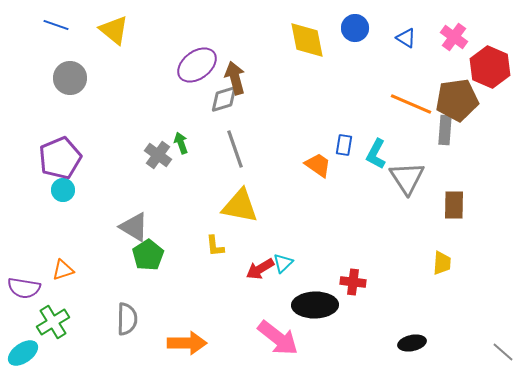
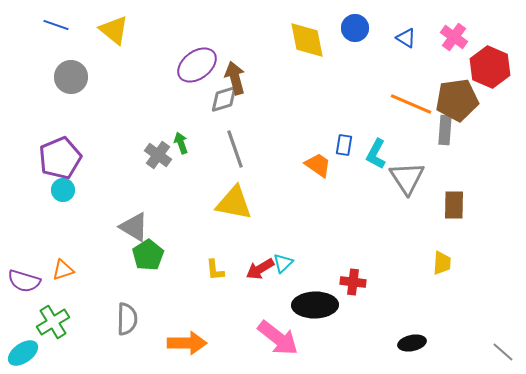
gray circle at (70, 78): moved 1 px right, 1 px up
yellow triangle at (240, 206): moved 6 px left, 3 px up
yellow L-shape at (215, 246): moved 24 px down
purple semicircle at (24, 288): moved 7 px up; rotated 8 degrees clockwise
